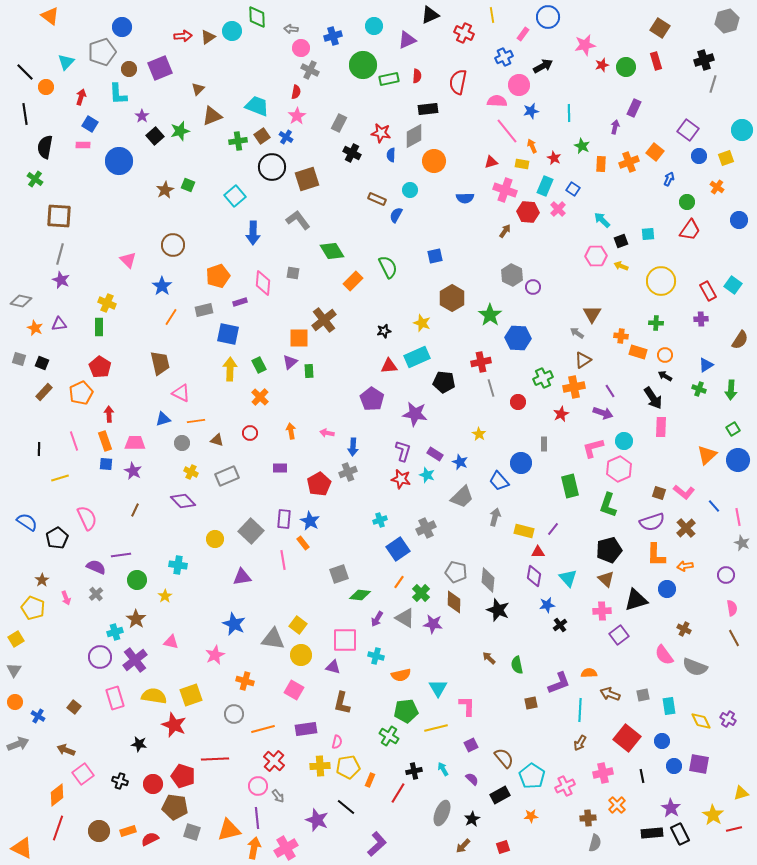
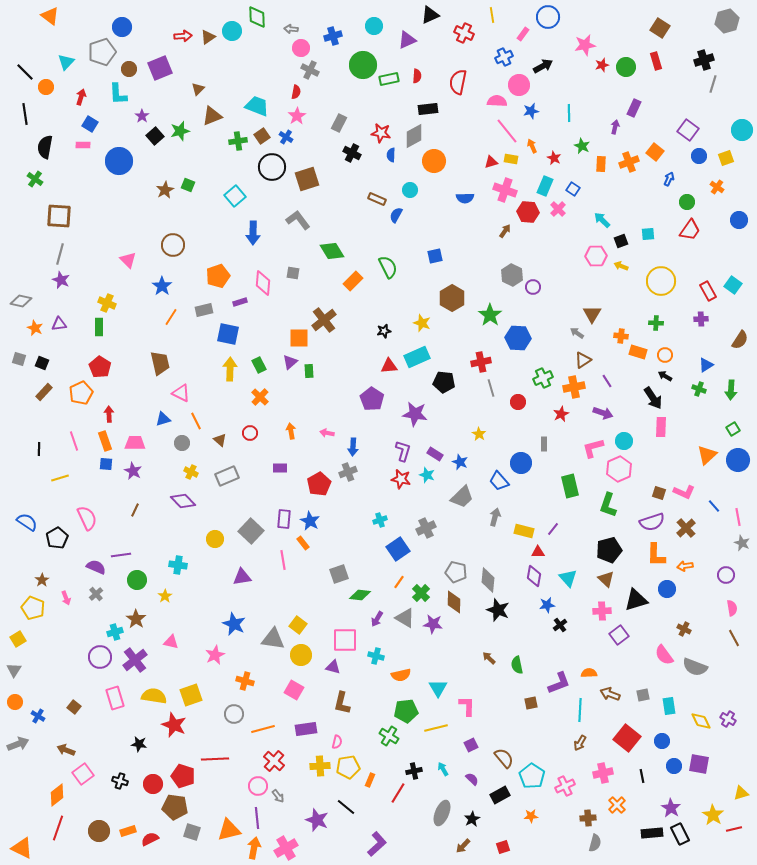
yellow rectangle at (522, 164): moved 11 px left, 5 px up
purple line at (610, 391): moved 3 px left, 10 px up
orange line at (196, 421): rotated 72 degrees clockwise
brown triangle at (217, 440): moved 3 px right; rotated 24 degrees clockwise
pink L-shape at (684, 492): rotated 15 degrees counterclockwise
yellow square at (16, 639): moved 2 px right
